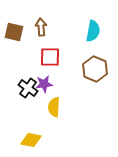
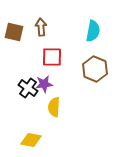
red square: moved 2 px right
